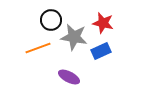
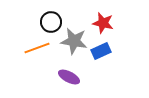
black circle: moved 2 px down
gray star: moved 4 px down
orange line: moved 1 px left
